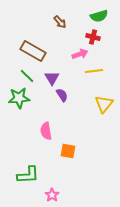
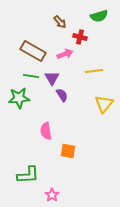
red cross: moved 13 px left
pink arrow: moved 15 px left
green line: moved 4 px right; rotated 35 degrees counterclockwise
